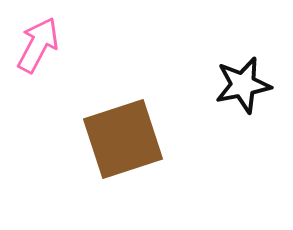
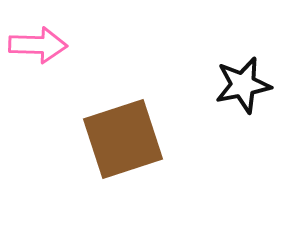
pink arrow: rotated 64 degrees clockwise
